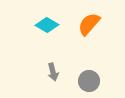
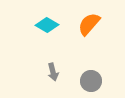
gray circle: moved 2 px right
